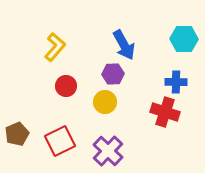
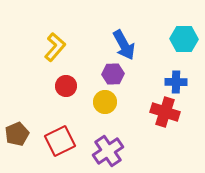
purple cross: rotated 12 degrees clockwise
